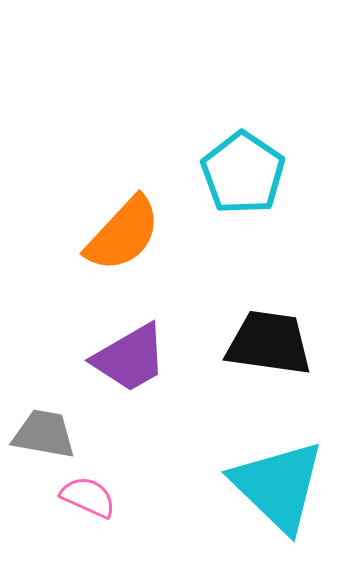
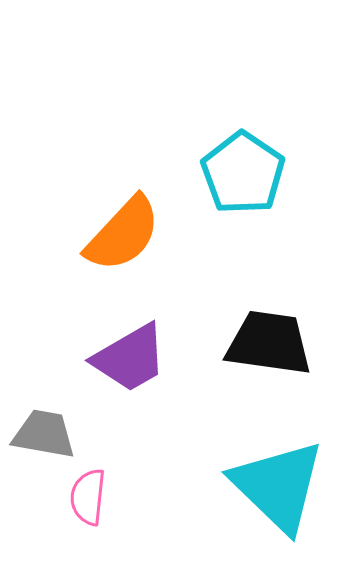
pink semicircle: rotated 108 degrees counterclockwise
